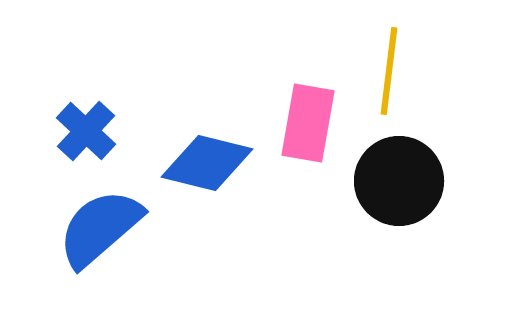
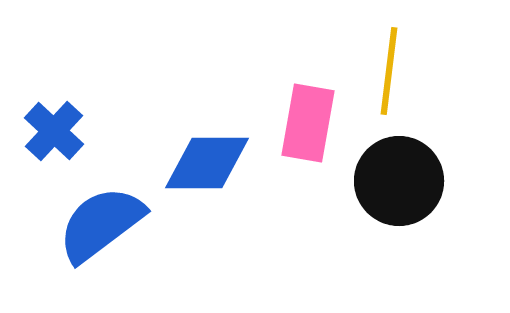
blue cross: moved 32 px left
blue diamond: rotated 14 degrees counterclockwise
blue semicircle: moved 1 px right, 4 px up; rotated 4 degrees clockwise
